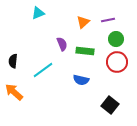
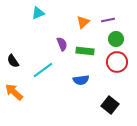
black semicircle: rotated 40 degrees counterclockwise
blue semicircle: rotated 21 degrees counterclockwise
